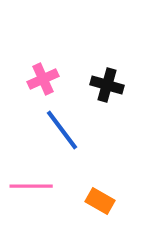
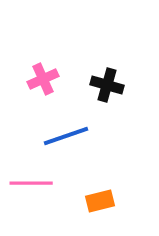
blue line: moved 4 px right, 6 px down; rotated 72 degrees counterclockwise
pink line: moved 3 px up
orange rectangle: rotated 44 degrees counterclockwise
